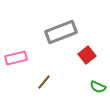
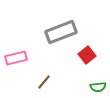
green semicircle: rotated 28 degrees counterclockwise
